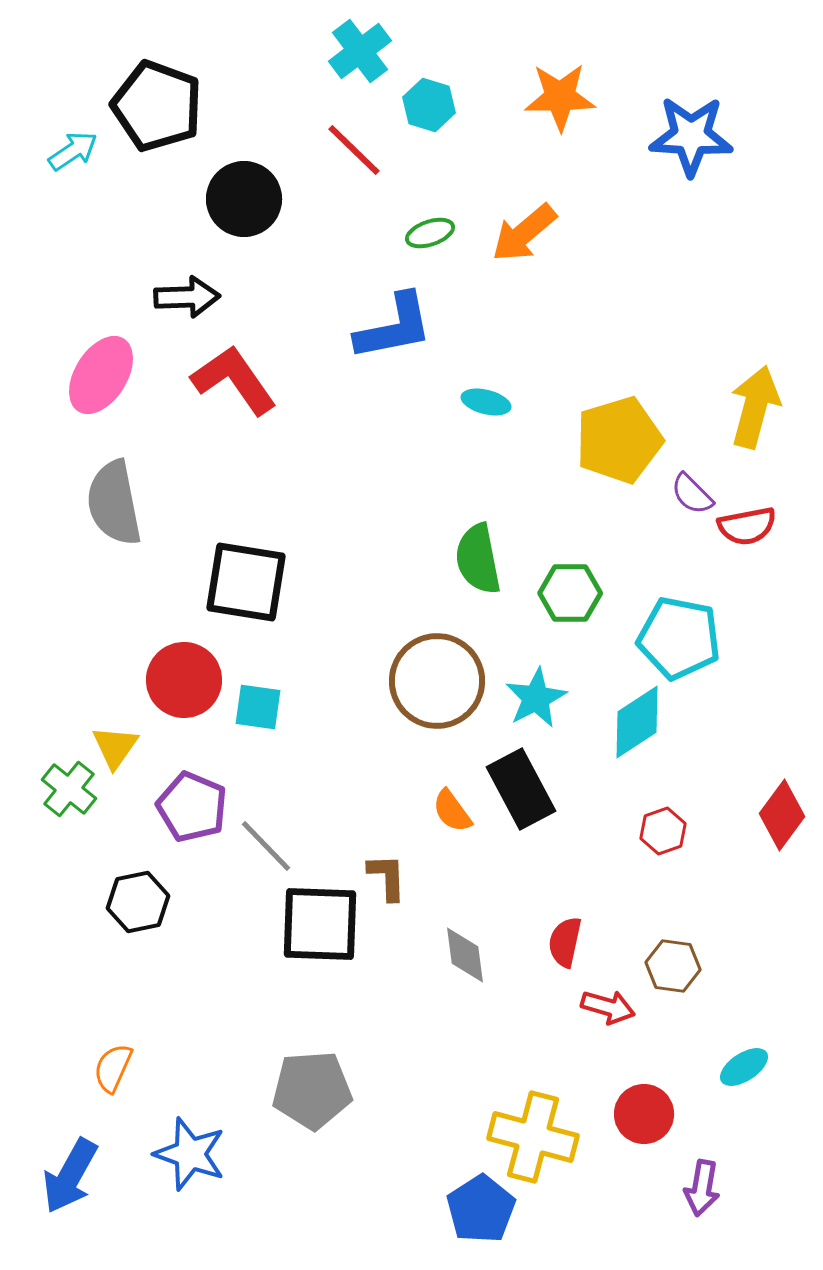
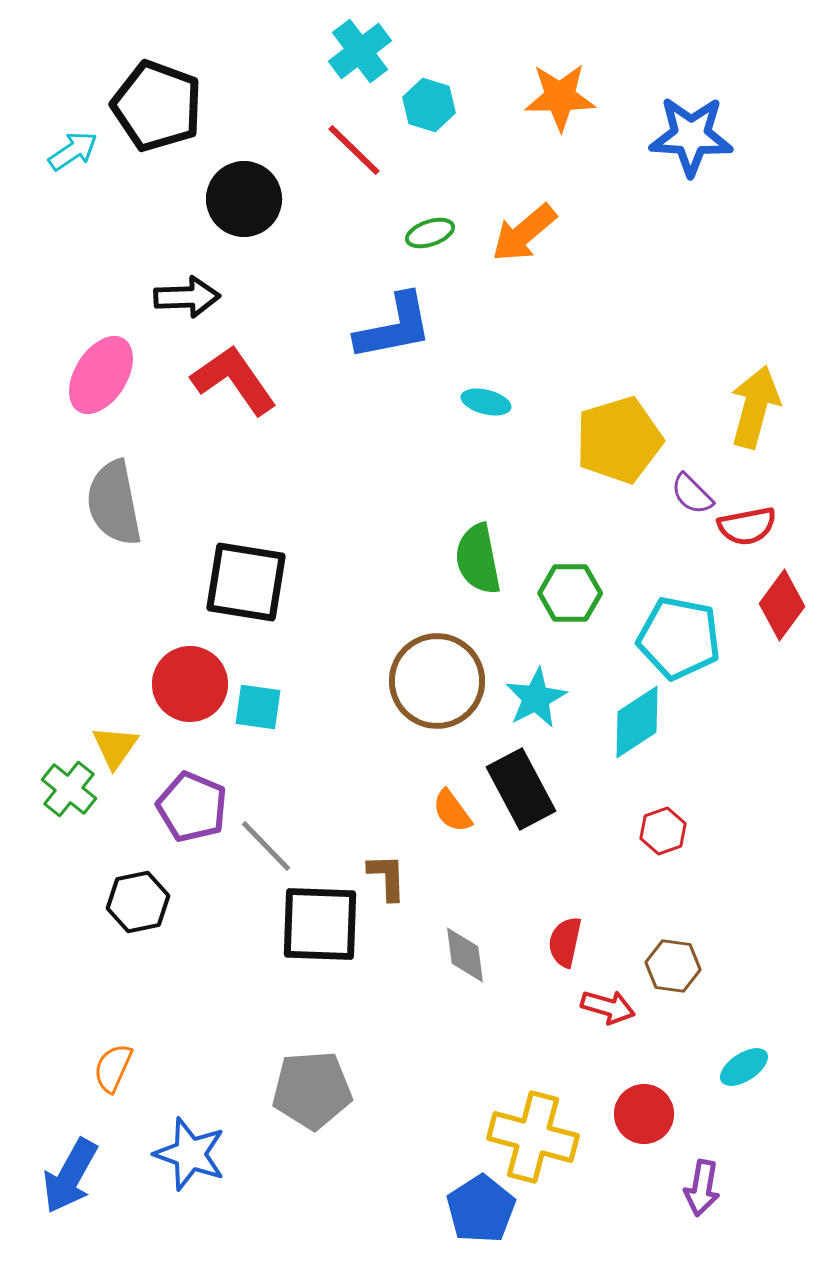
red circle at (184, 680): moved 6 px right, 4 px down
red diamond at (782, 815): moved 210 px up
